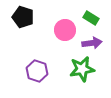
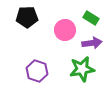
black pentagon: moved 4 px right; rotated 20 degrees counterclockwise
